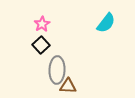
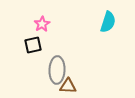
cyan semicircle: moved 2 px right, 1 px up; rotated 20 degrees counterclockwise
black square: moved 8 px left; rotated 30 degrees clockwise
